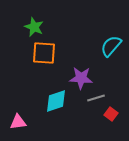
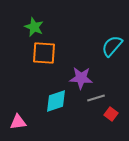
cyan semicircle: moved 1 px right
